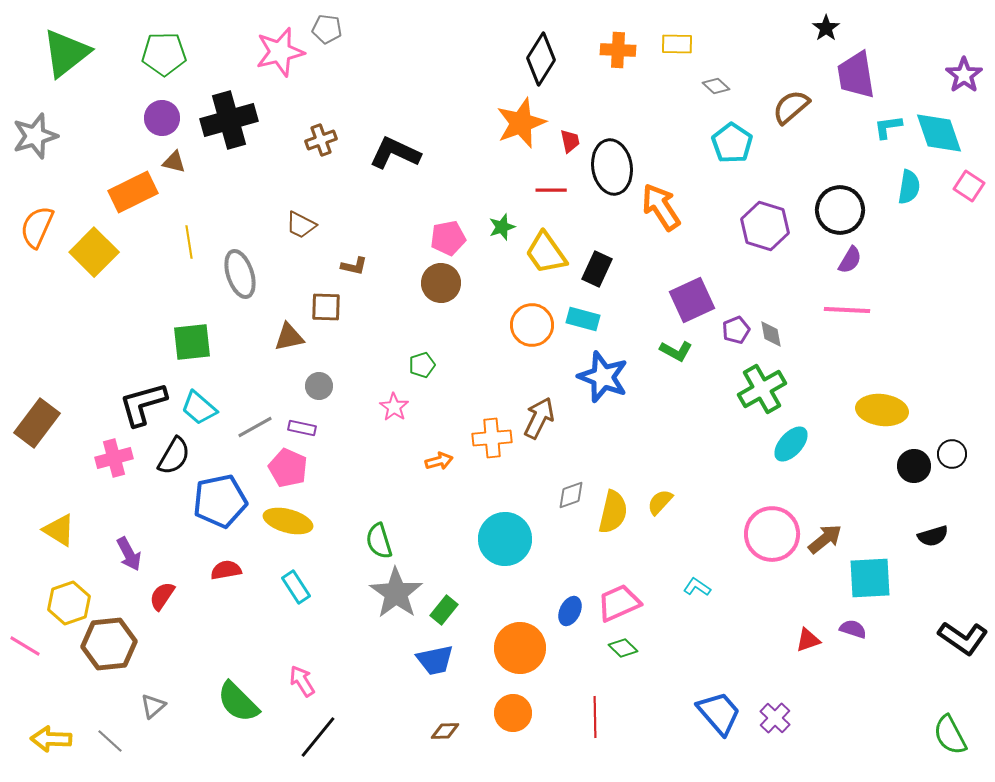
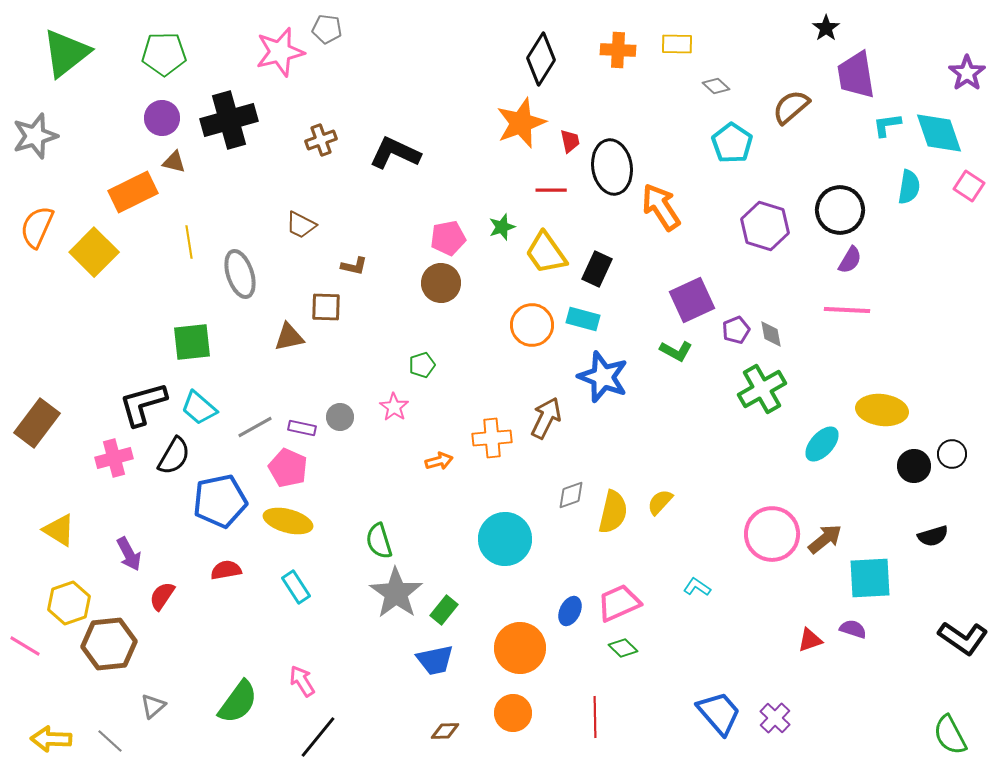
purple star at (964, 75): moved 3 px right, 2 px up
cyan L-shape at (888, 127): moved 1 px left, 2 px up
gray circle at (319, 386): moved 21 px right, 31 px down
brown arrow at (539, 418): moved 7 px right
cyan ellipse at (791, 444): moved 31 px right
red triangle at (808, 640): moved 2 px right
green semicircle at (238, 702): rotated 99 degrees counterclockwise
